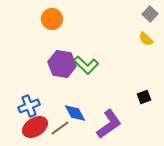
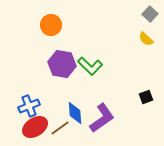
orange circle: moved 1 px left, 6 px down
green L-shape: moved 4 px right, 1 px down
black square: moved 2 px right
blue diamond: rotated 25 degrees clockwise
purple L-shape: moved 7 px left, 6 px up
